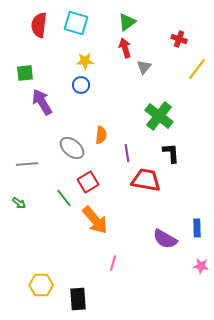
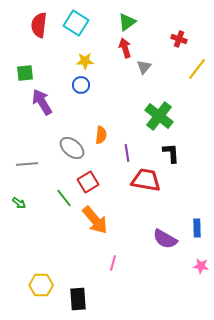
cyan square: rotated 15 degrees clockwise
